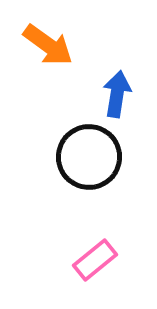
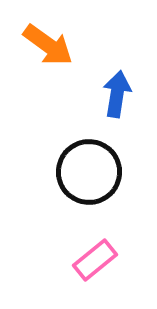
black circle: moved 15 px down
